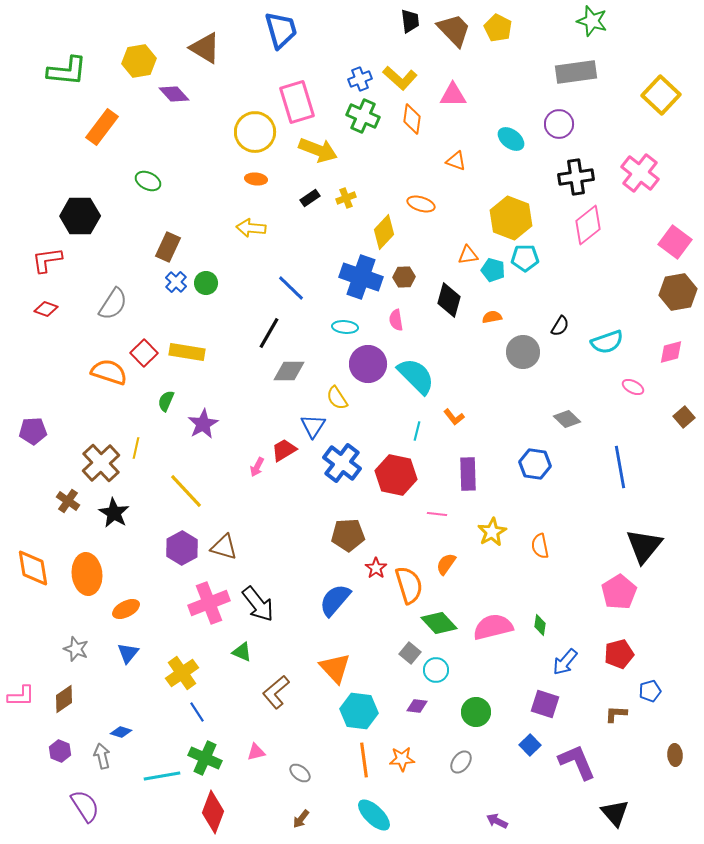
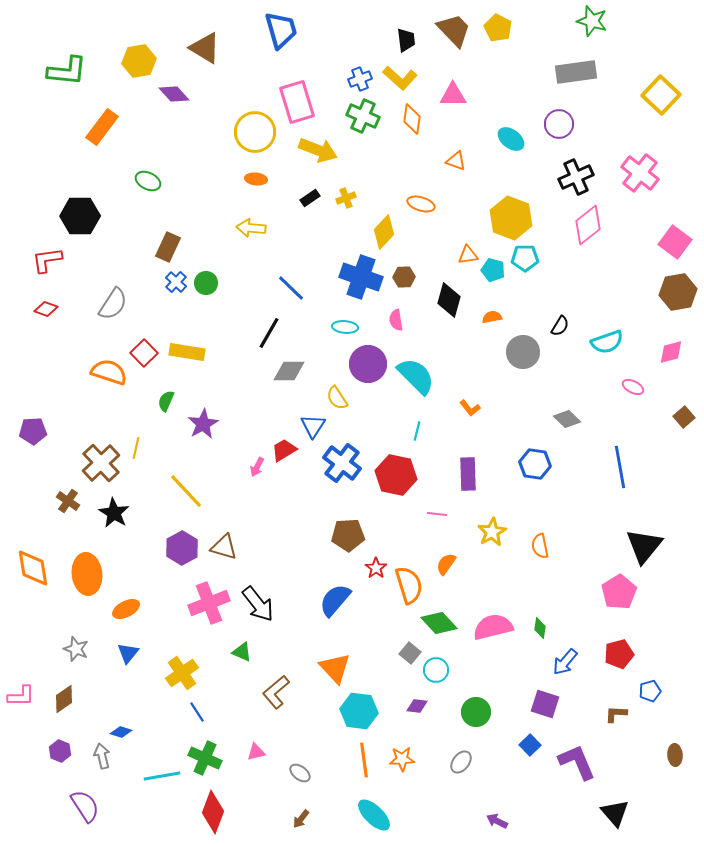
black trapezoid at (410, 21): moved 4 px left, 19 px down
black cross at (576, 177): rotated 16 degrees counterclockwise
orange L-shape at (454, 417): moved 16 px right, 9 px up
green diamond at (540, 625): moved 3 px down
